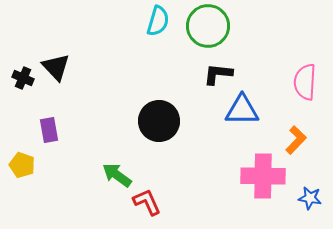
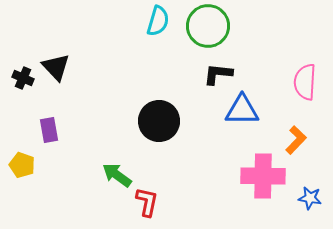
red L-shape: rotated 36 degrees clockwise
